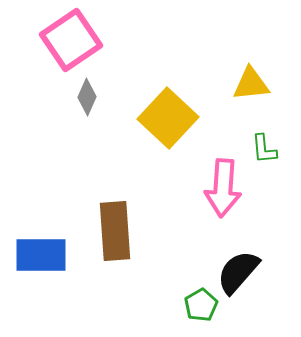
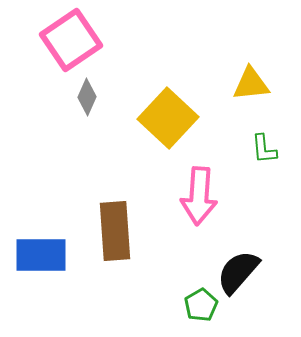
pink arrow: moved 24 px left, 8 px down
